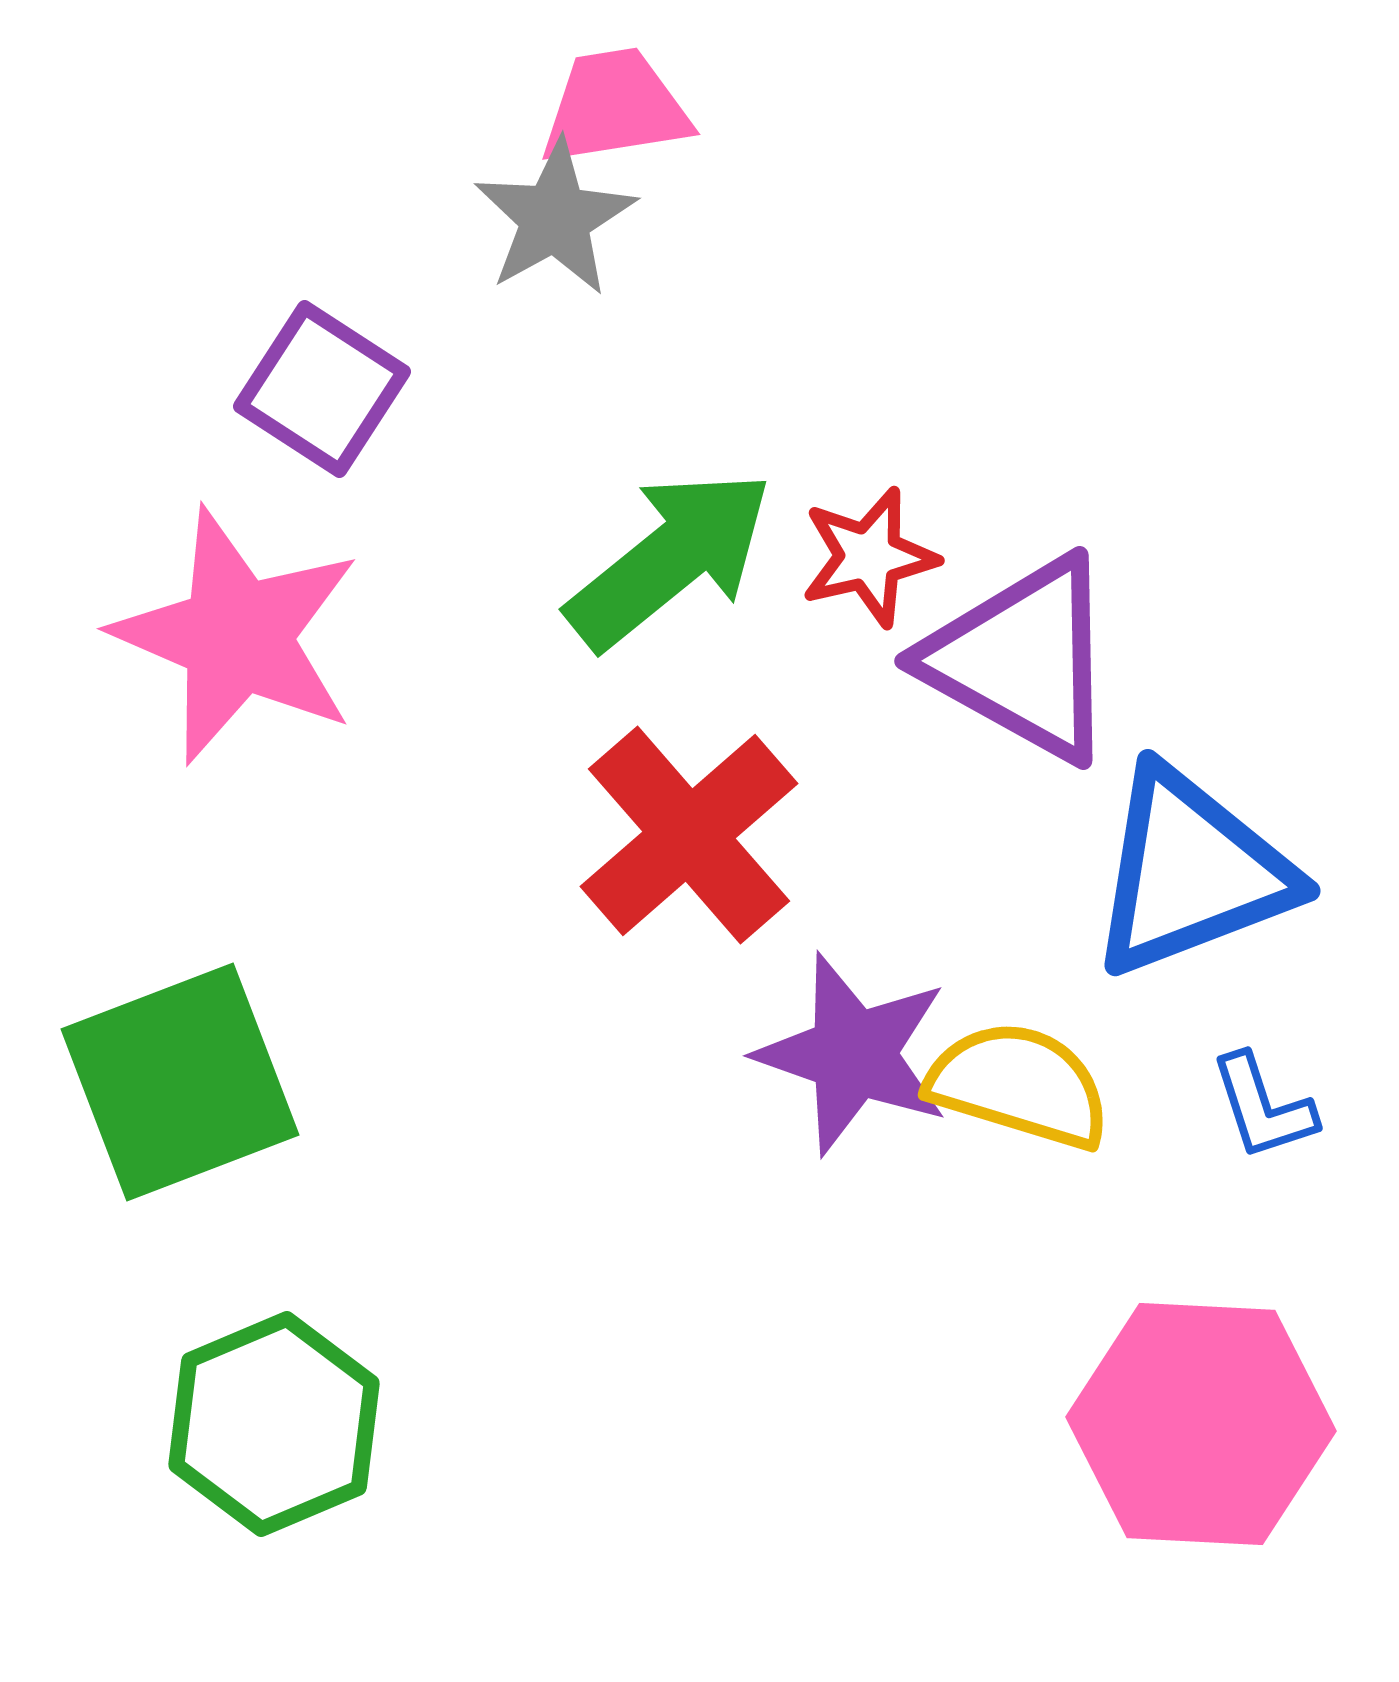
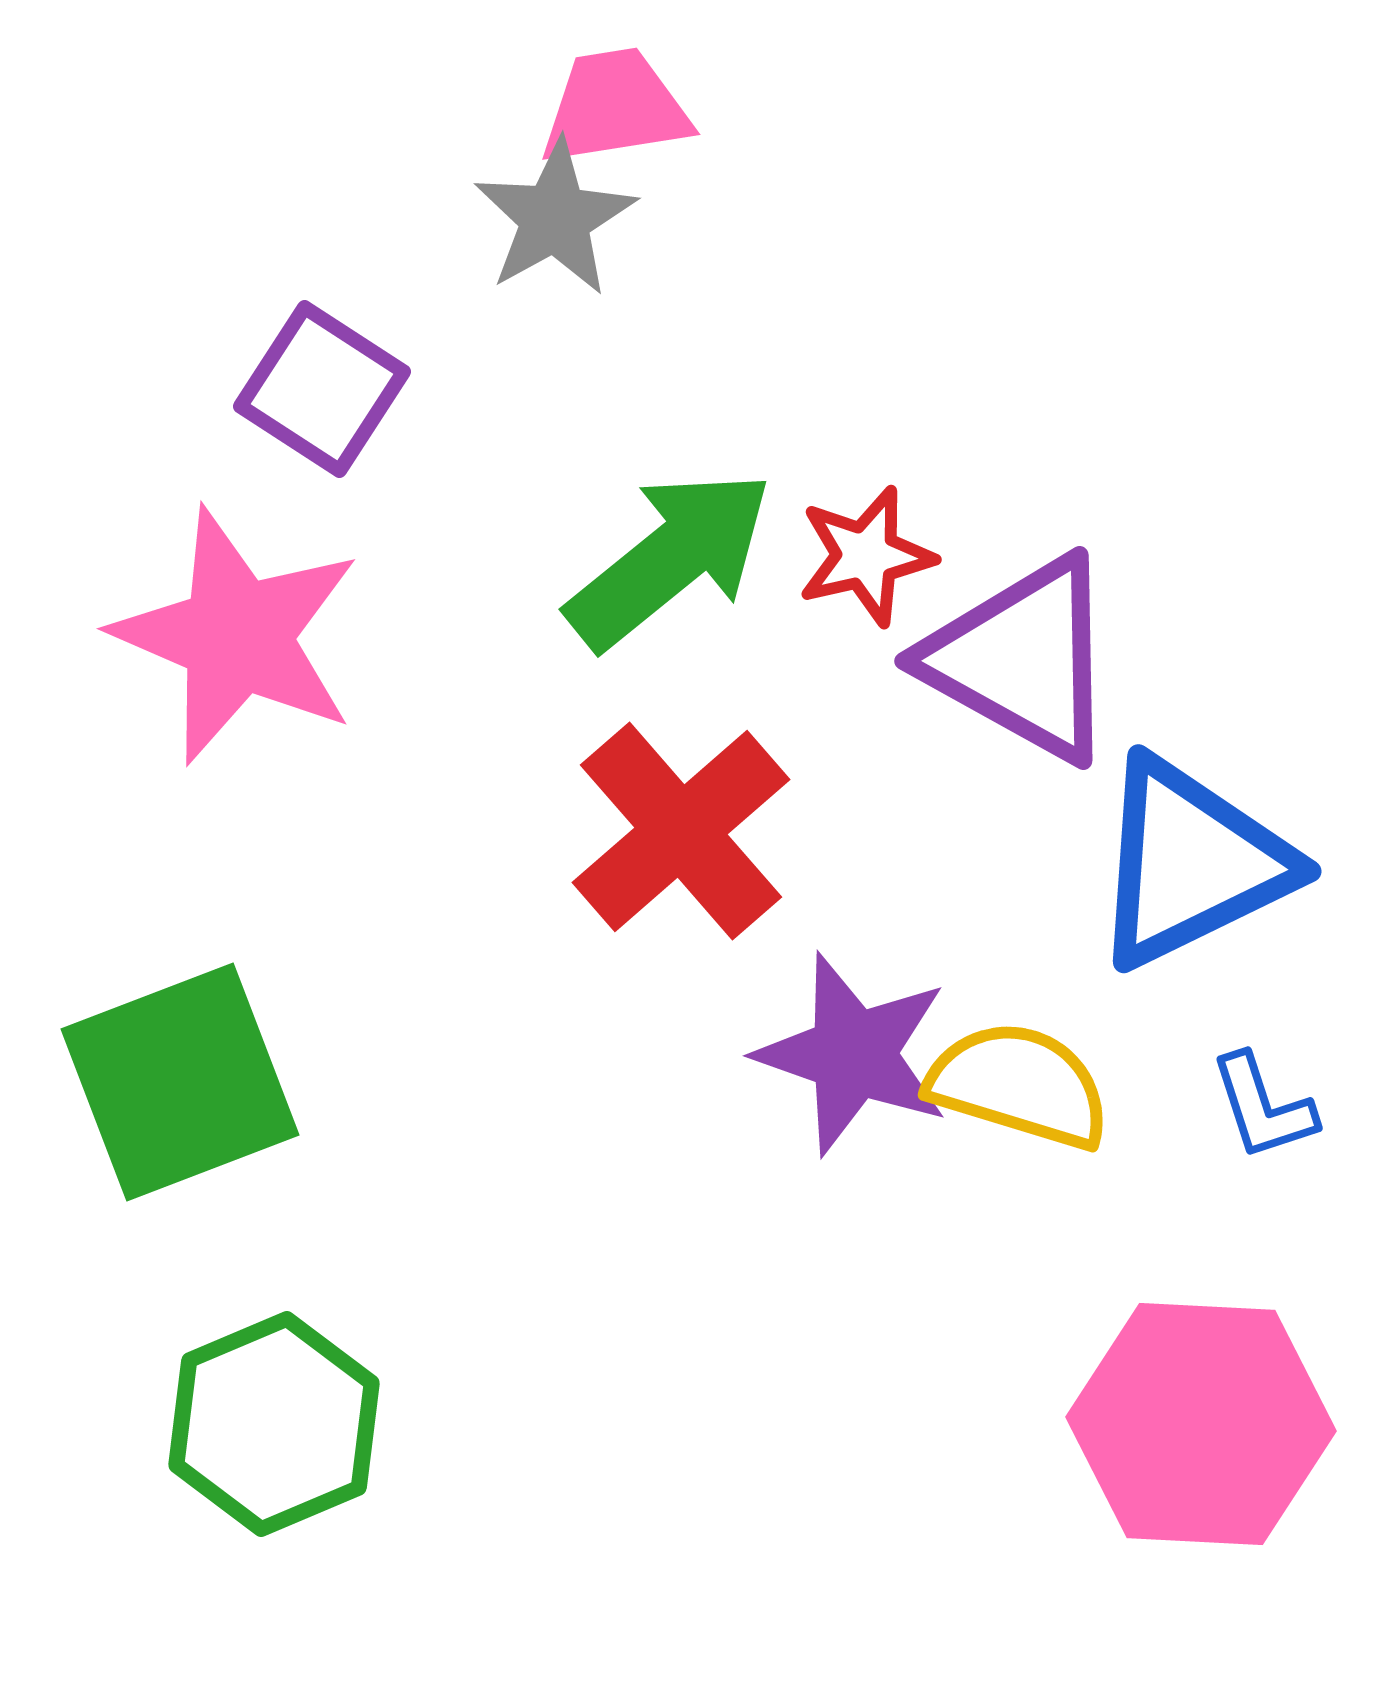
red star: moved 3 px left, 1 px up
red cross: moved 8 px left, 4 px up
blue triangle: moved 9 px up; rotated 5 degrees counterclockwise
